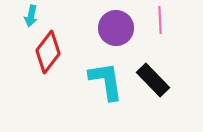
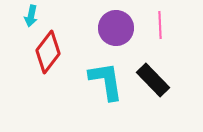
pink line: moved 5 px down
